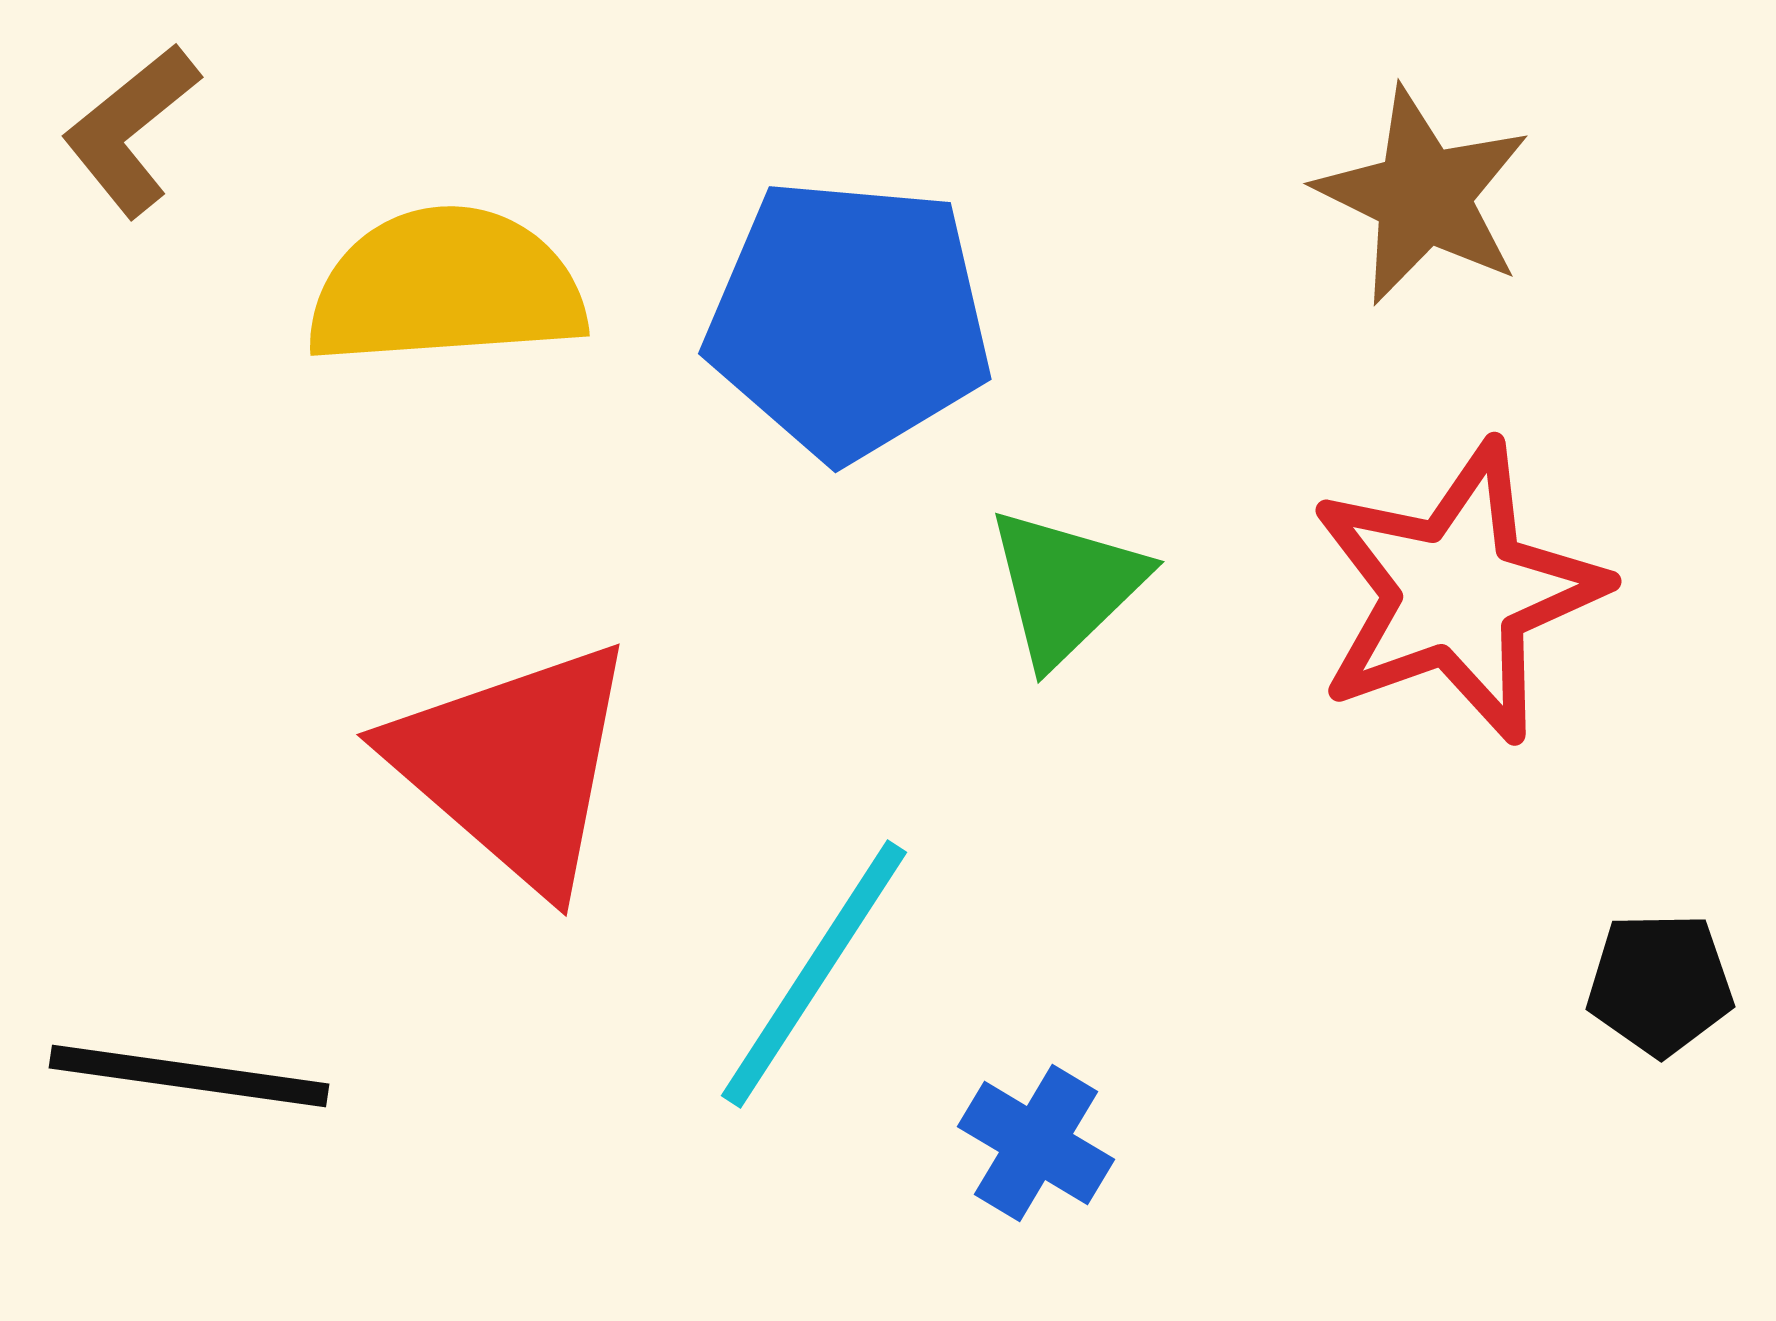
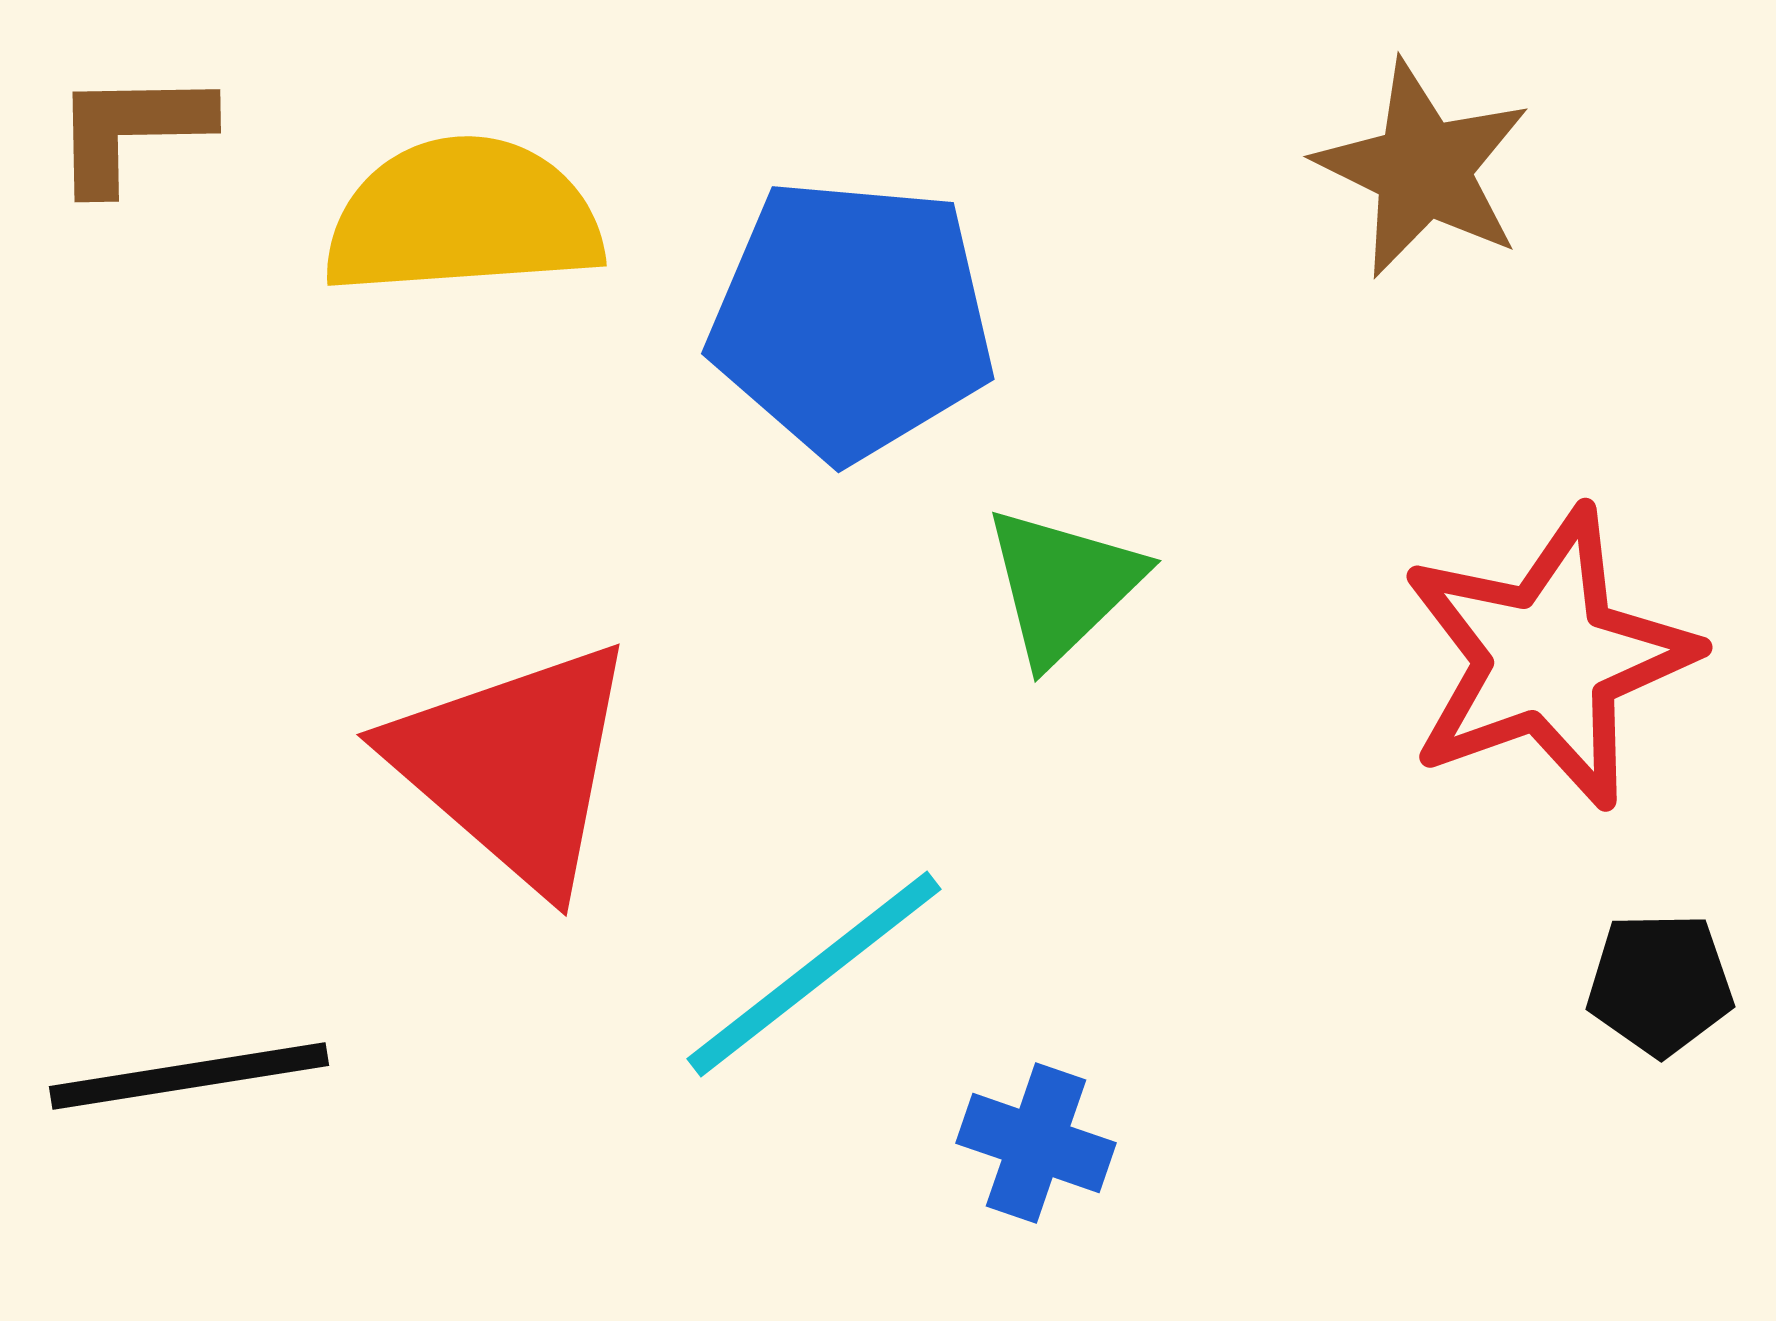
brown L-shape: rotated 38 degrees clockwise
brown star: moved 27 px up
yellow semicircle: moved 17 px right, 70 px up
blue pentagon: moved 3 px right
green triangle: moved 3 px left, 1 px up
red star: moved 91 px right, 66 px down
cyan line: rotated 19 degrees clockwise
black line: rotated 17 degrees counterclockwise
blue cross: rotated 12 degrees counterclockwise
